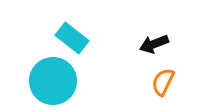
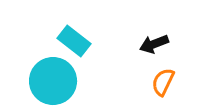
cyan rectangle: moved 2 px right, 3 px down
